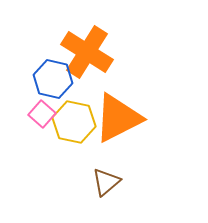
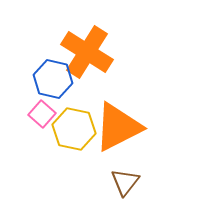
orange triangle: moved 9 px down
yellow hexagon: moved 7 px down
brown triangle: moved 19 px right; rotated 12 degrees counterclockwise
